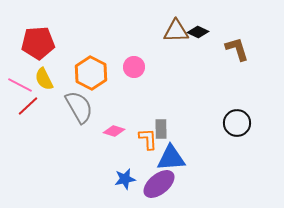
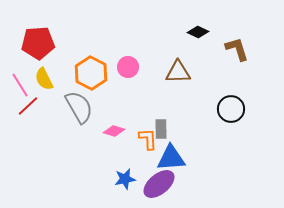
brown triangle: moved 2 px right, 41 px down
pink circle: moved 6 px left
pink line: rotated 30 degrees clockwise
black circle: moved 6 px left, 14 px up
